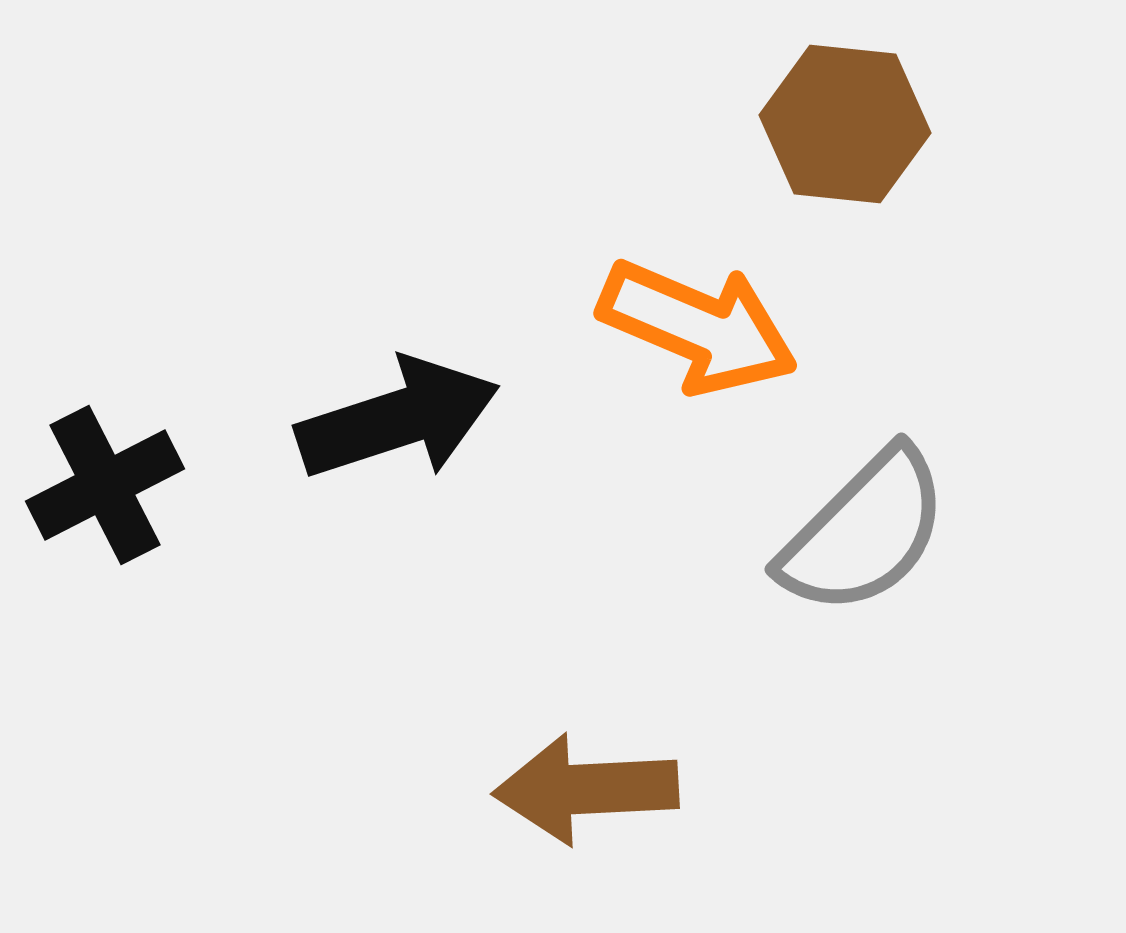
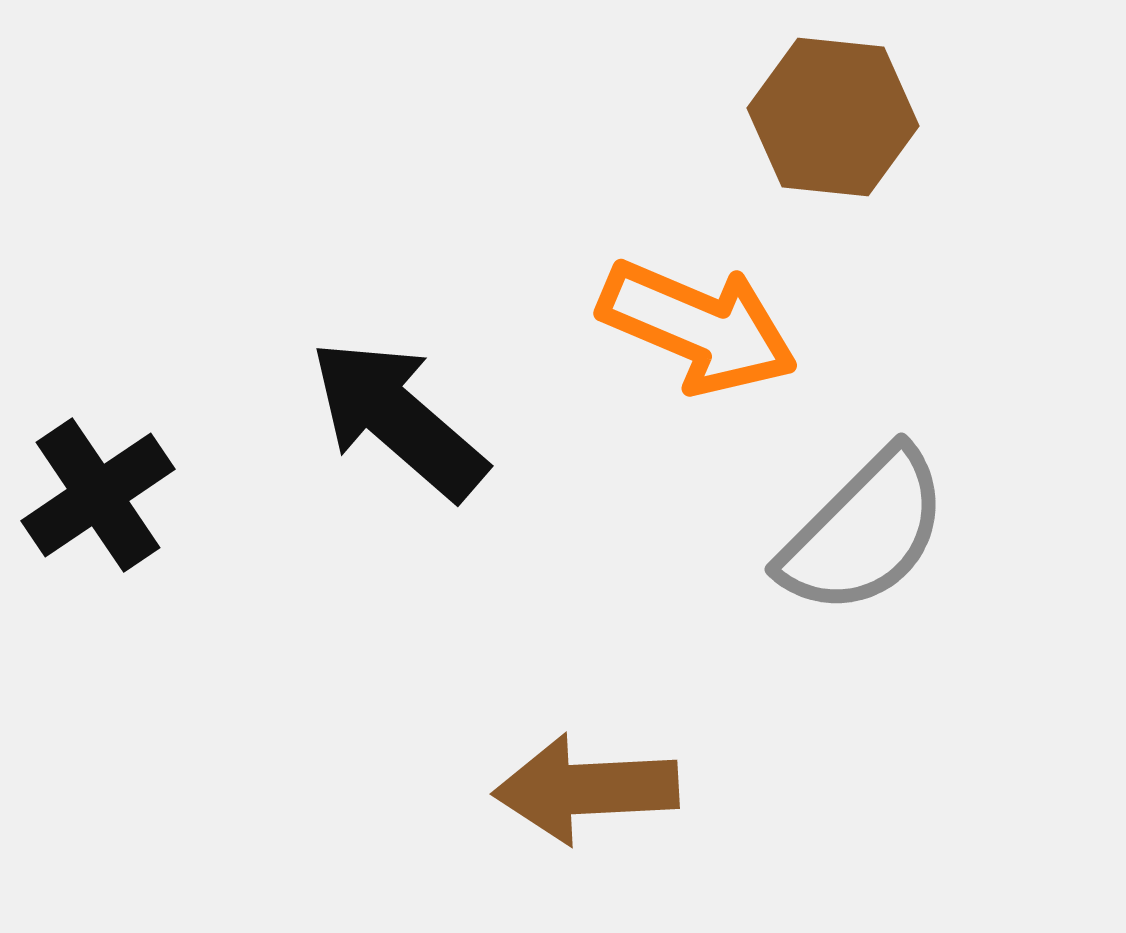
brown hexagon: moved 12 px left, 7 px up
black arrow: rotated 121 degrees counterclockwise
black cross: moved 7 px left, 10 px down; rotated 7 degrees counterclockwise
